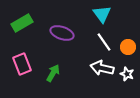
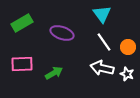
pink rectangle: rotated 70 degrees counterclockwise
green arrow: moved 1 px right; rotated 30 degrees clockwise
